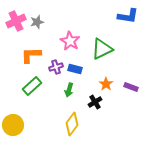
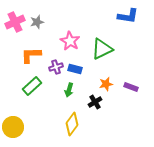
pink cross: moved 1 px left, 1 px down
orange star: rotated 24 degrees clockwise
yellow circle: moved 2 px down
